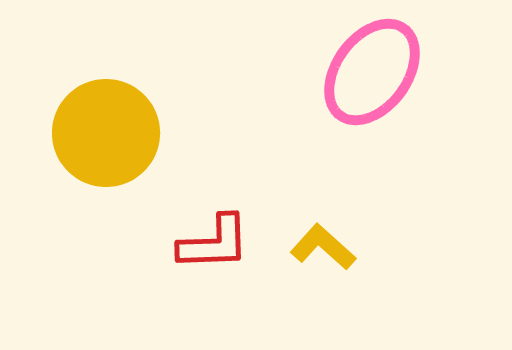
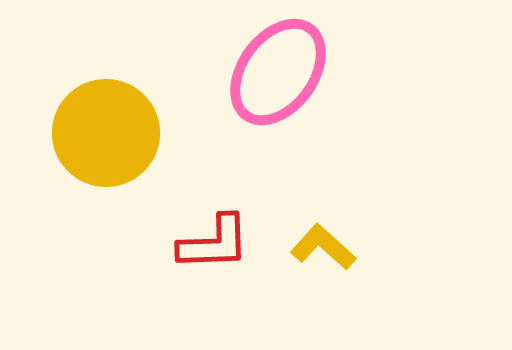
pink ellipse: moved 94 px left
